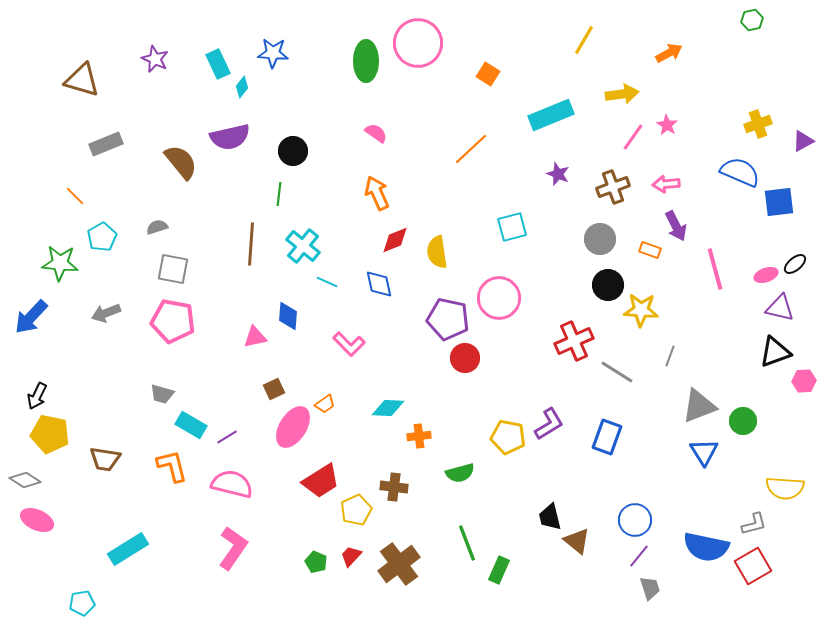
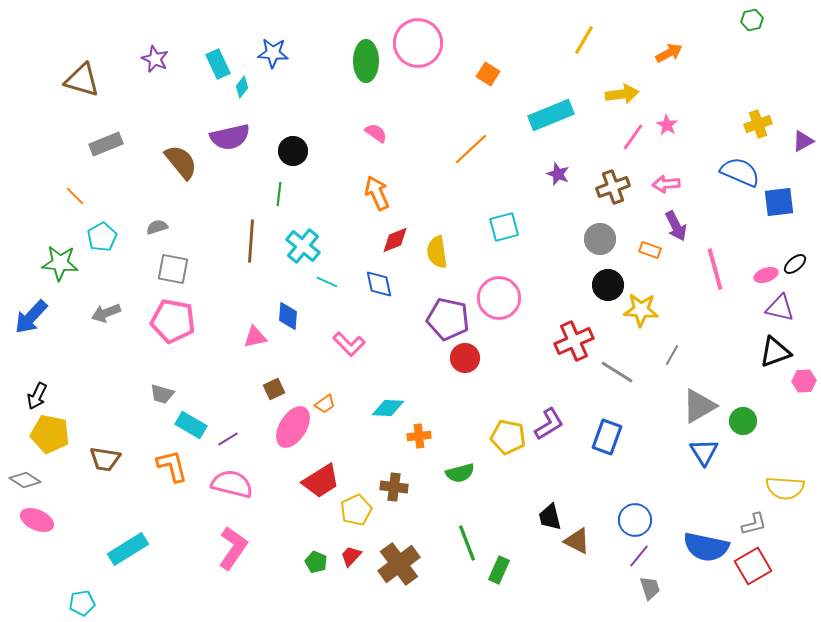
cyan square at (512, 227): moved 8 px left
brown line at (251, 244): moved 3 px up
gray line at (670, 356): moved 2 px right, 1 px up; rotated 10 degrees clockwise
gray triangle at (699, 406): rotated 9 degrees counterclockwise
purple line at (227, 437): moved 1 px right, 2 px down
brown triangle at (577, 541): rotated 12 degrees counterclockwise
